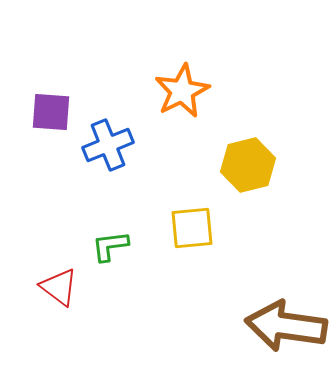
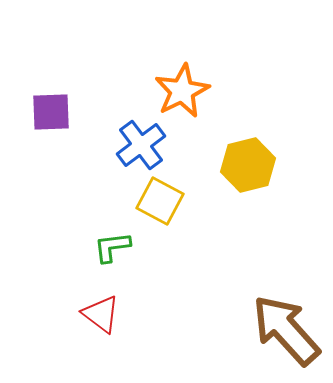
purple square: rotated 6 degrees counterclockwise
blue cross: moved 33 px right; rotated 15 degrees counterclockwise
yellow square: moved 32 px left, 27 px up; rotated 33 degrees clockwise
green L-shape: moved 2 px right, 1 px down
red triangle: moved 42 px right, 27 px down
brown arrow: moved 4 px down; rotated 40 degrees clockwise
